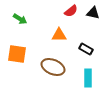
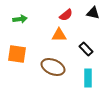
red semicircle: moved 5 px left, 4 px down
green arrow: rotated 40 degrees counterclockwise
black rectangle: rotated 16 degrees clockwise
